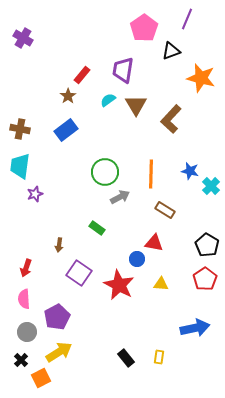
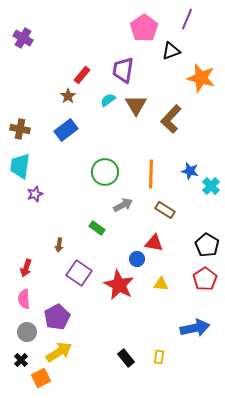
gray arrow: moved 3 px right, 8 px down
